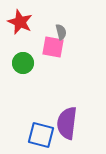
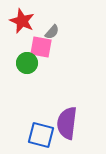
red star: moved 2 px right, 1 px up
gray semicircle: moved 9 px left; rotated 56 degrees clockwise
pink square: moved 12 px left
green circle: moved 4 px right
